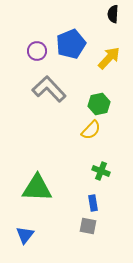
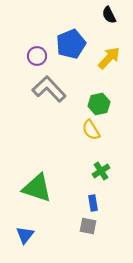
black semicircle: moved 4 px left, 1 px down; rotated 30 degrees counterclockwise
purple circle: moved 5 px down
yellow semicircle: rotated 105 degrees clockwise
green cross: rotated 36 degrees clockwise
green triangle: rotated 16 degrees clockwise
